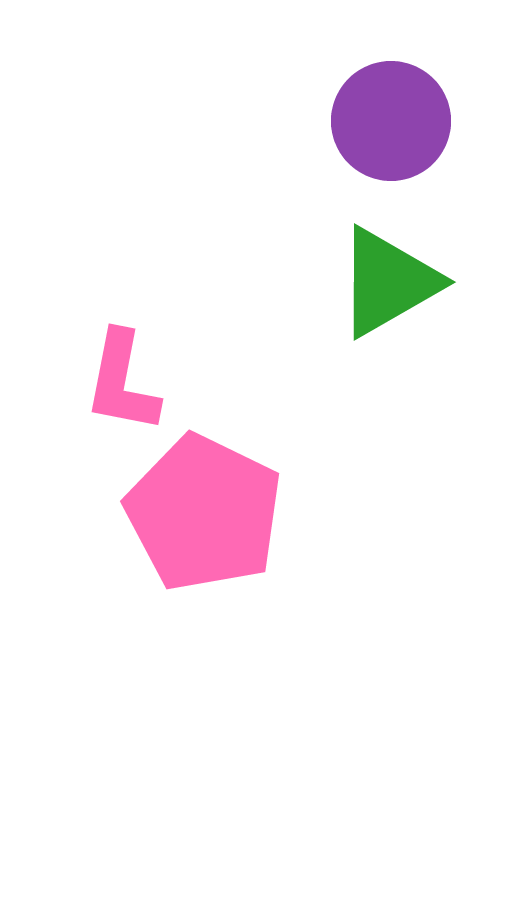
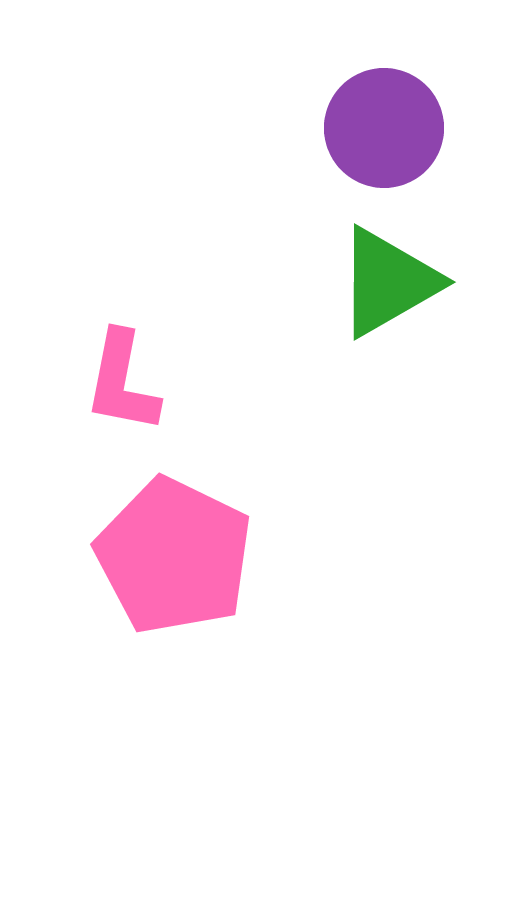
purple circle: moved 7 px left, 7 px down
pink pentagon: moved 30 px left, 43 px down
